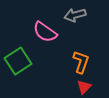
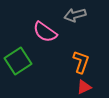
red triangle: rotated 21 degrees clockwise
